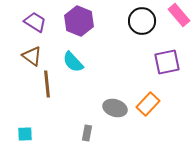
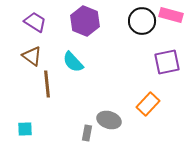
pink rectangle: moved 8 px left; rotated 35 degrees counterclockwise
purple hexagon: moved 6 px right
gray ellipse: moved 6 px left, 12 px down
cyan square: moved 5 px up
